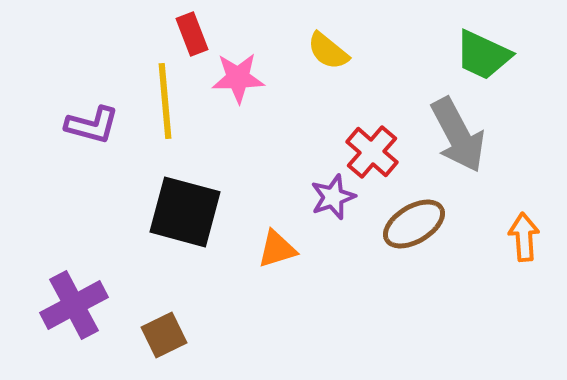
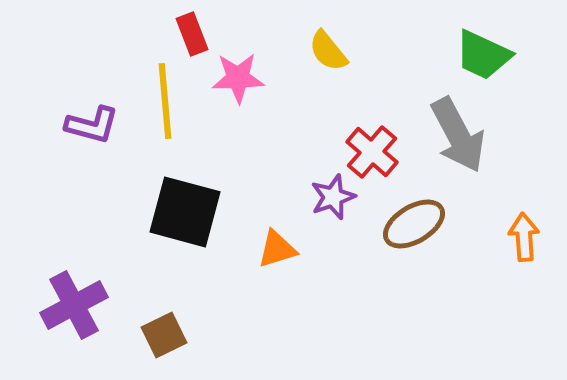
yellow semicircle: rotated 12 degrees clockwise
